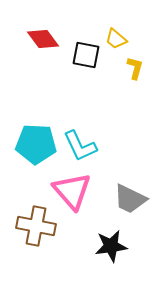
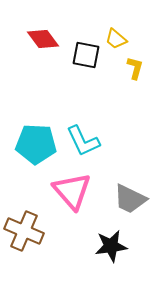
cyan L-shape: moved 3 px right, 5 px up
brown cross: moved 12 px left, 5 px down; rotated 12 degrees clockwise
